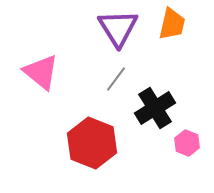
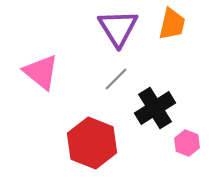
gray line: rotated 8 degrees clockwise
